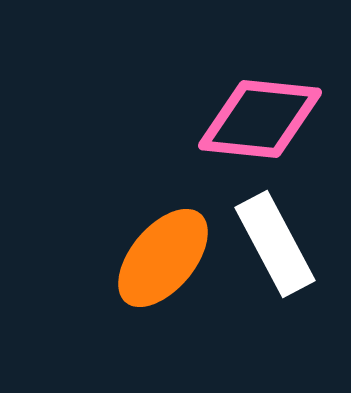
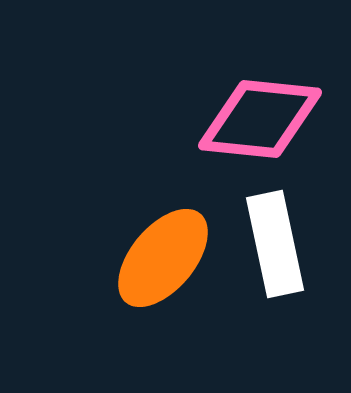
white rectangle: rotated 16 degrees clockwise
